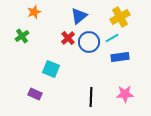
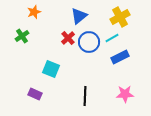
blue rectangle: rotated 18 degrees counterclockwise
black line: moved 6 px left, 1 px up
